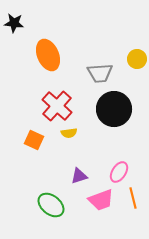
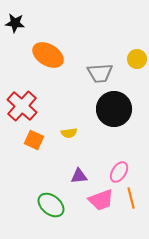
black star: moved 1 px right
orange ellipse: rotated 36 degrees counterclockwise
red cross: moved 35 px left
purple triangle: rotated 12 degrees clockwise
orange line: moved 2 px left
